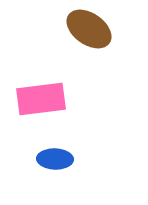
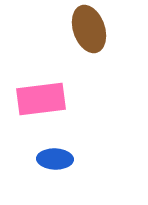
brown ellipse: rotated 36 degrees clockwise
